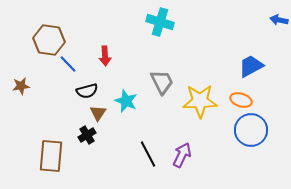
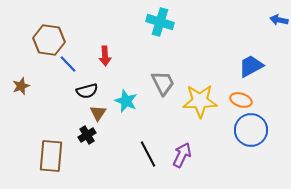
gray trapezoid: moved 1 px right, 1 px down
brown star: rotated 12 degrees counterclockwise
